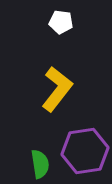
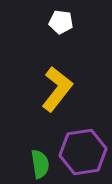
purple hexagon: moved 2 px left, 1 px down
